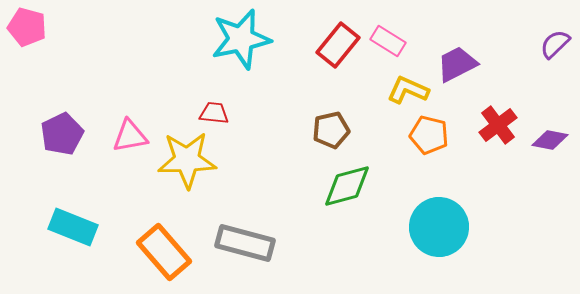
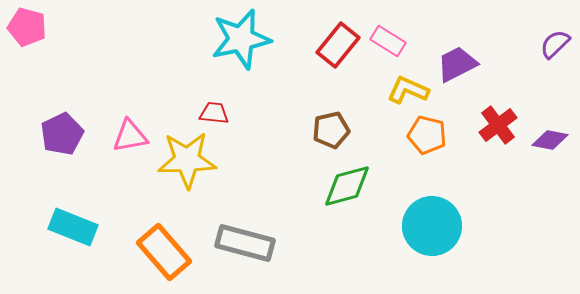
orange pentagon: moved 2 px left
cyan circle: moved 7 px left, 1 px up
